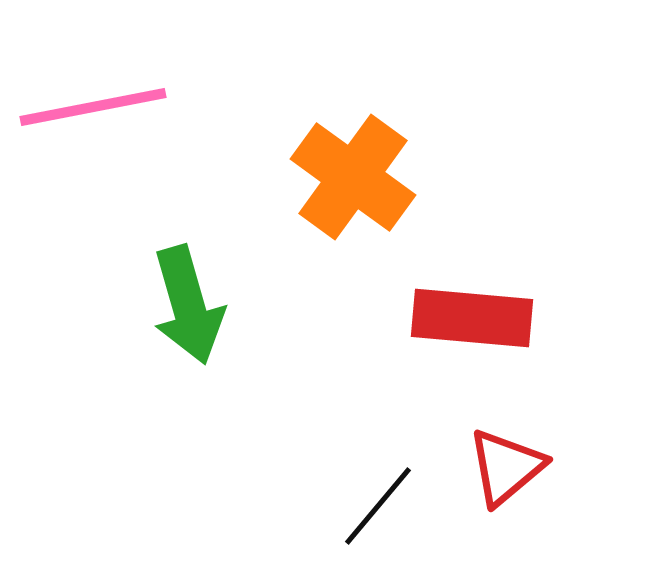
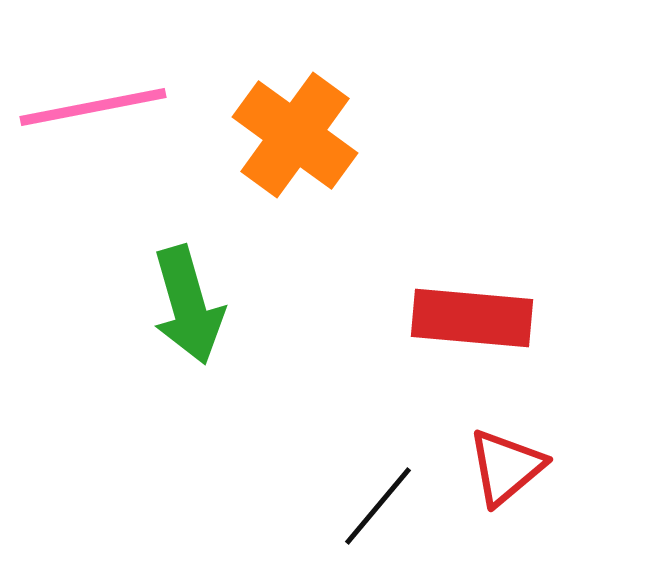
orange cross: moved 58 px left, 42 px up
